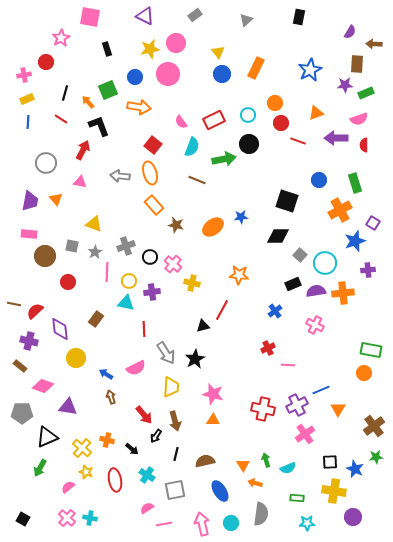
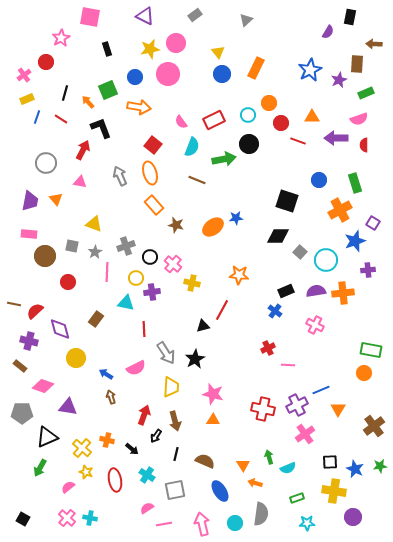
black rectangle at (299, 17): moved 51 px right
purple semicircle at (350, 32): moved 22 px left
pink cross at (24, 75): rotated 24 degrees counterclockwise
purple star at (345, 85): moved 6 px left, 5 px up; rotated 21 degrees counterclockwise
orange circle at (275, 103): moved 6 px left
orange triangle at (316, 113): moved 4 px left, 4 px down; rotated 21 degrees clockwise
blue line at (28, 122): moved 9 px right, 5 px up; rotated 16 degrees clockwise
black L-shape at (99, 126): moved 2 px right, 2 px down
gray arrow at (120, 176): rotated 60 degrees clockwise
blue star at (241, 217): moved 5 px left, 1 px down
gray square at (300, 255): moved 3 px up
cyan circle at (325, 263): moved 1 px right, 3 px up
yellow circle at (129, 281): moved 7 px right, 3 px up
black rectangle at (293, 284): moved 7 px left, 7 px down
blue cross at (275, 311): rotated 16 degrees counterclockwise
purple diamond at (60, 329): rotated 10 degrees counterclockwise
red arrow at (144, 415): rotated 120 degrees counterclockwise
green star at (376, 457): moved 4 px right, 9 px down
green arrow at (266, 460): moved 3 px right, 3 px up
brown semicircle at (205, 461): rotated 36 degrees clockwise
green rectangle at (297, 498): rotated 24 degrees counterclockwise
cyan circle at (231, 523): moved 4 px right
